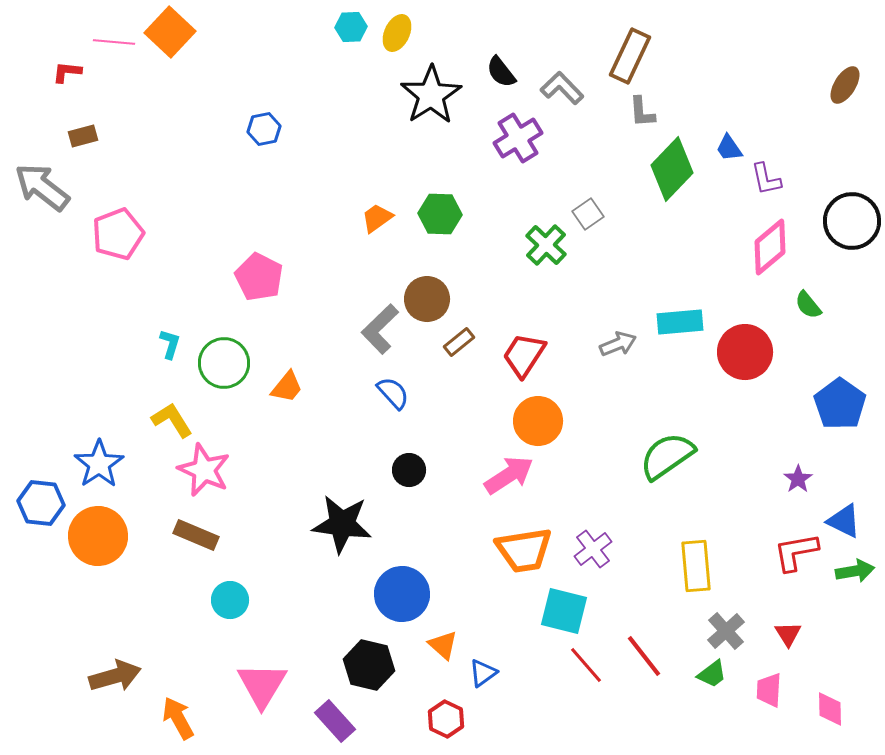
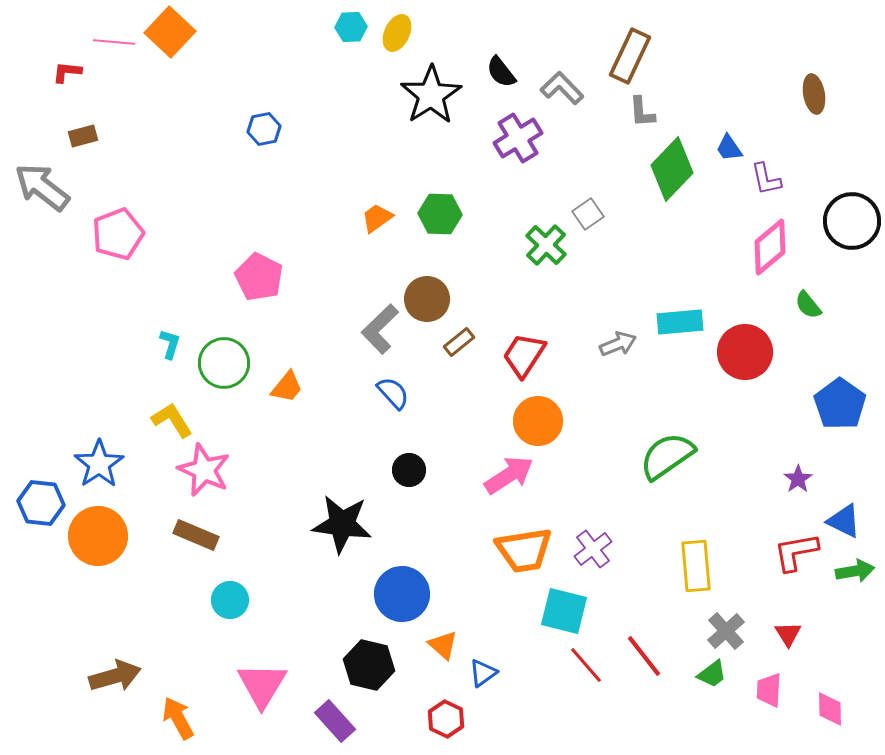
brown ellipse at (845, 85): moved 31 px left, 9 px down; rotated 42 degrees counterclockwise
